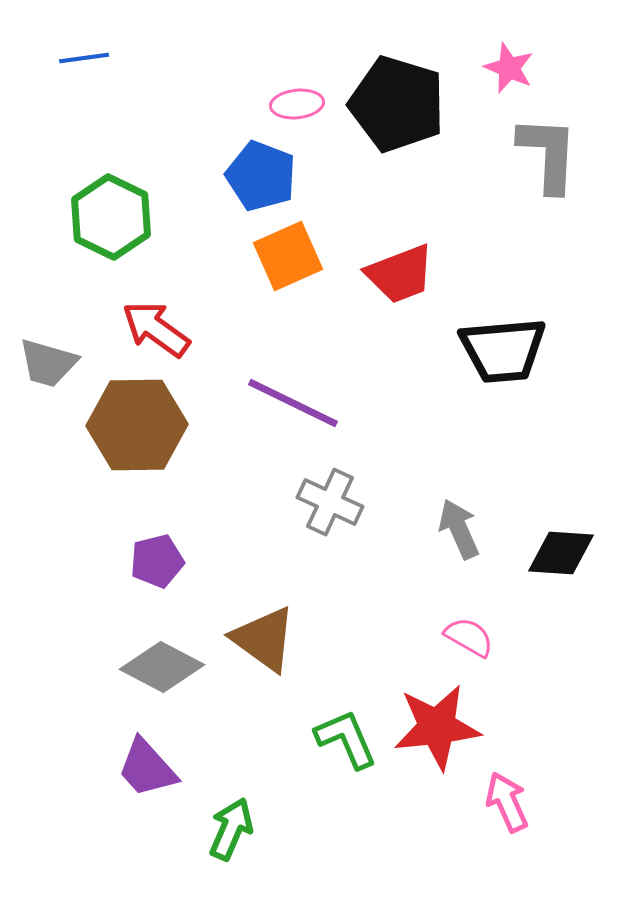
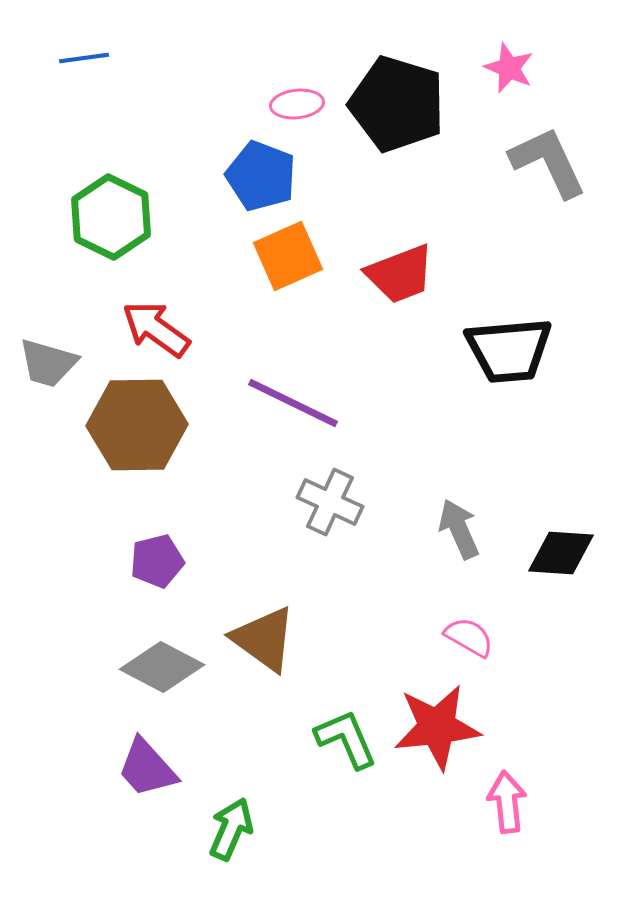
gray L-shape: moved 8 px down; rotated 28 degrees counterclockwise
black trapezoid: moved 6 px right
pink arrow: rotated 18 degrees clockwise
